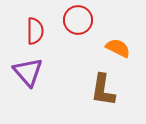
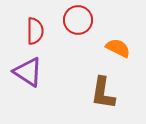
purple triangle: rotated 16 degrees counterclockwise
brown L-shape: moved 3 px down
